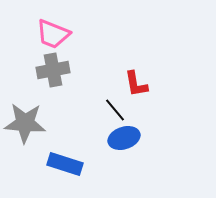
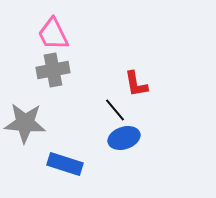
pink trapezoid: rotated 42 degrees clockwise
